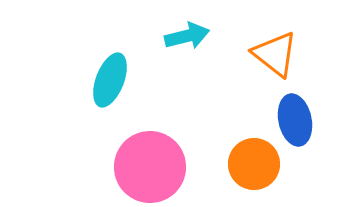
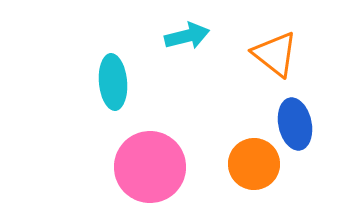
cyan ellipse: moved 3 px right, 2 px down; rotated 26 degrees counterclockwise
blue ellipse: moved 4 px down
